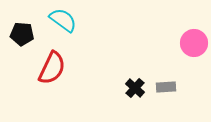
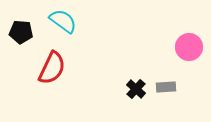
cyan semicircle: moved 1 px down
black pentagon: moved 1 px left, 2 px up
pink circle: moved 5 px left, 4 px down
black cross: moved 1 px right, 1 px down
